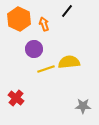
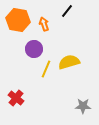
orange hexagon: moved 1 px left, 1 px down; rotated 15 degrees counterclockwise
yellow semicircle: rotated 10 degrees counterclockwise
yellow line: rotated 48 degrees counterclockwise
